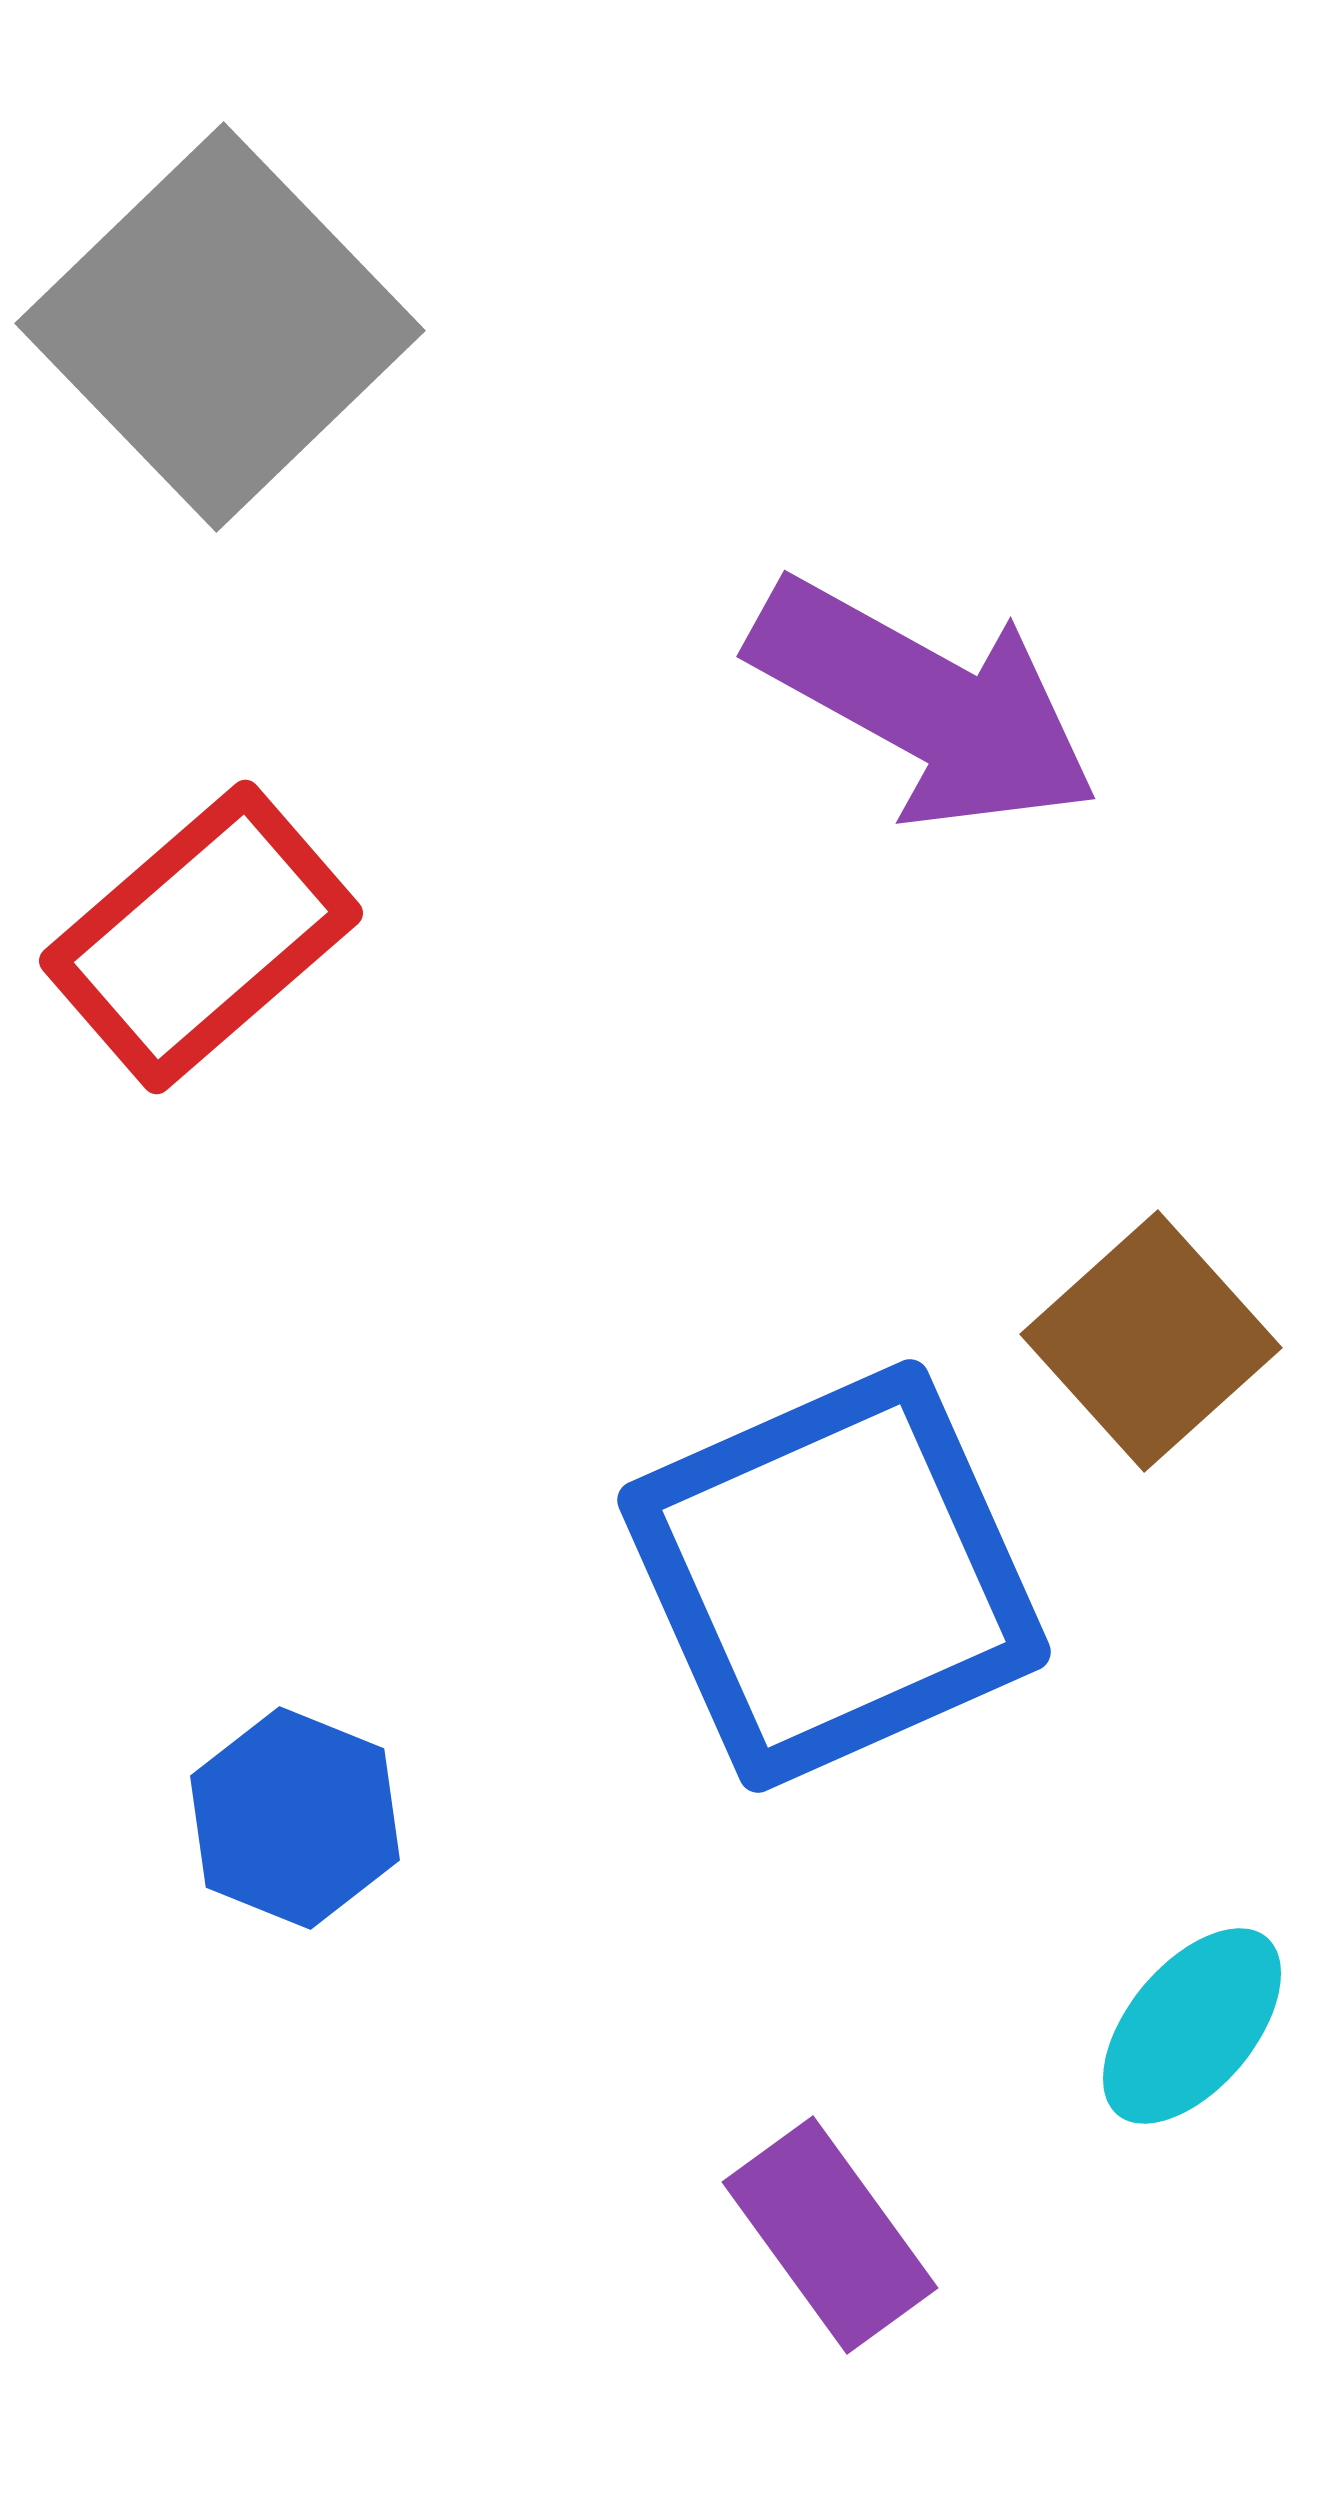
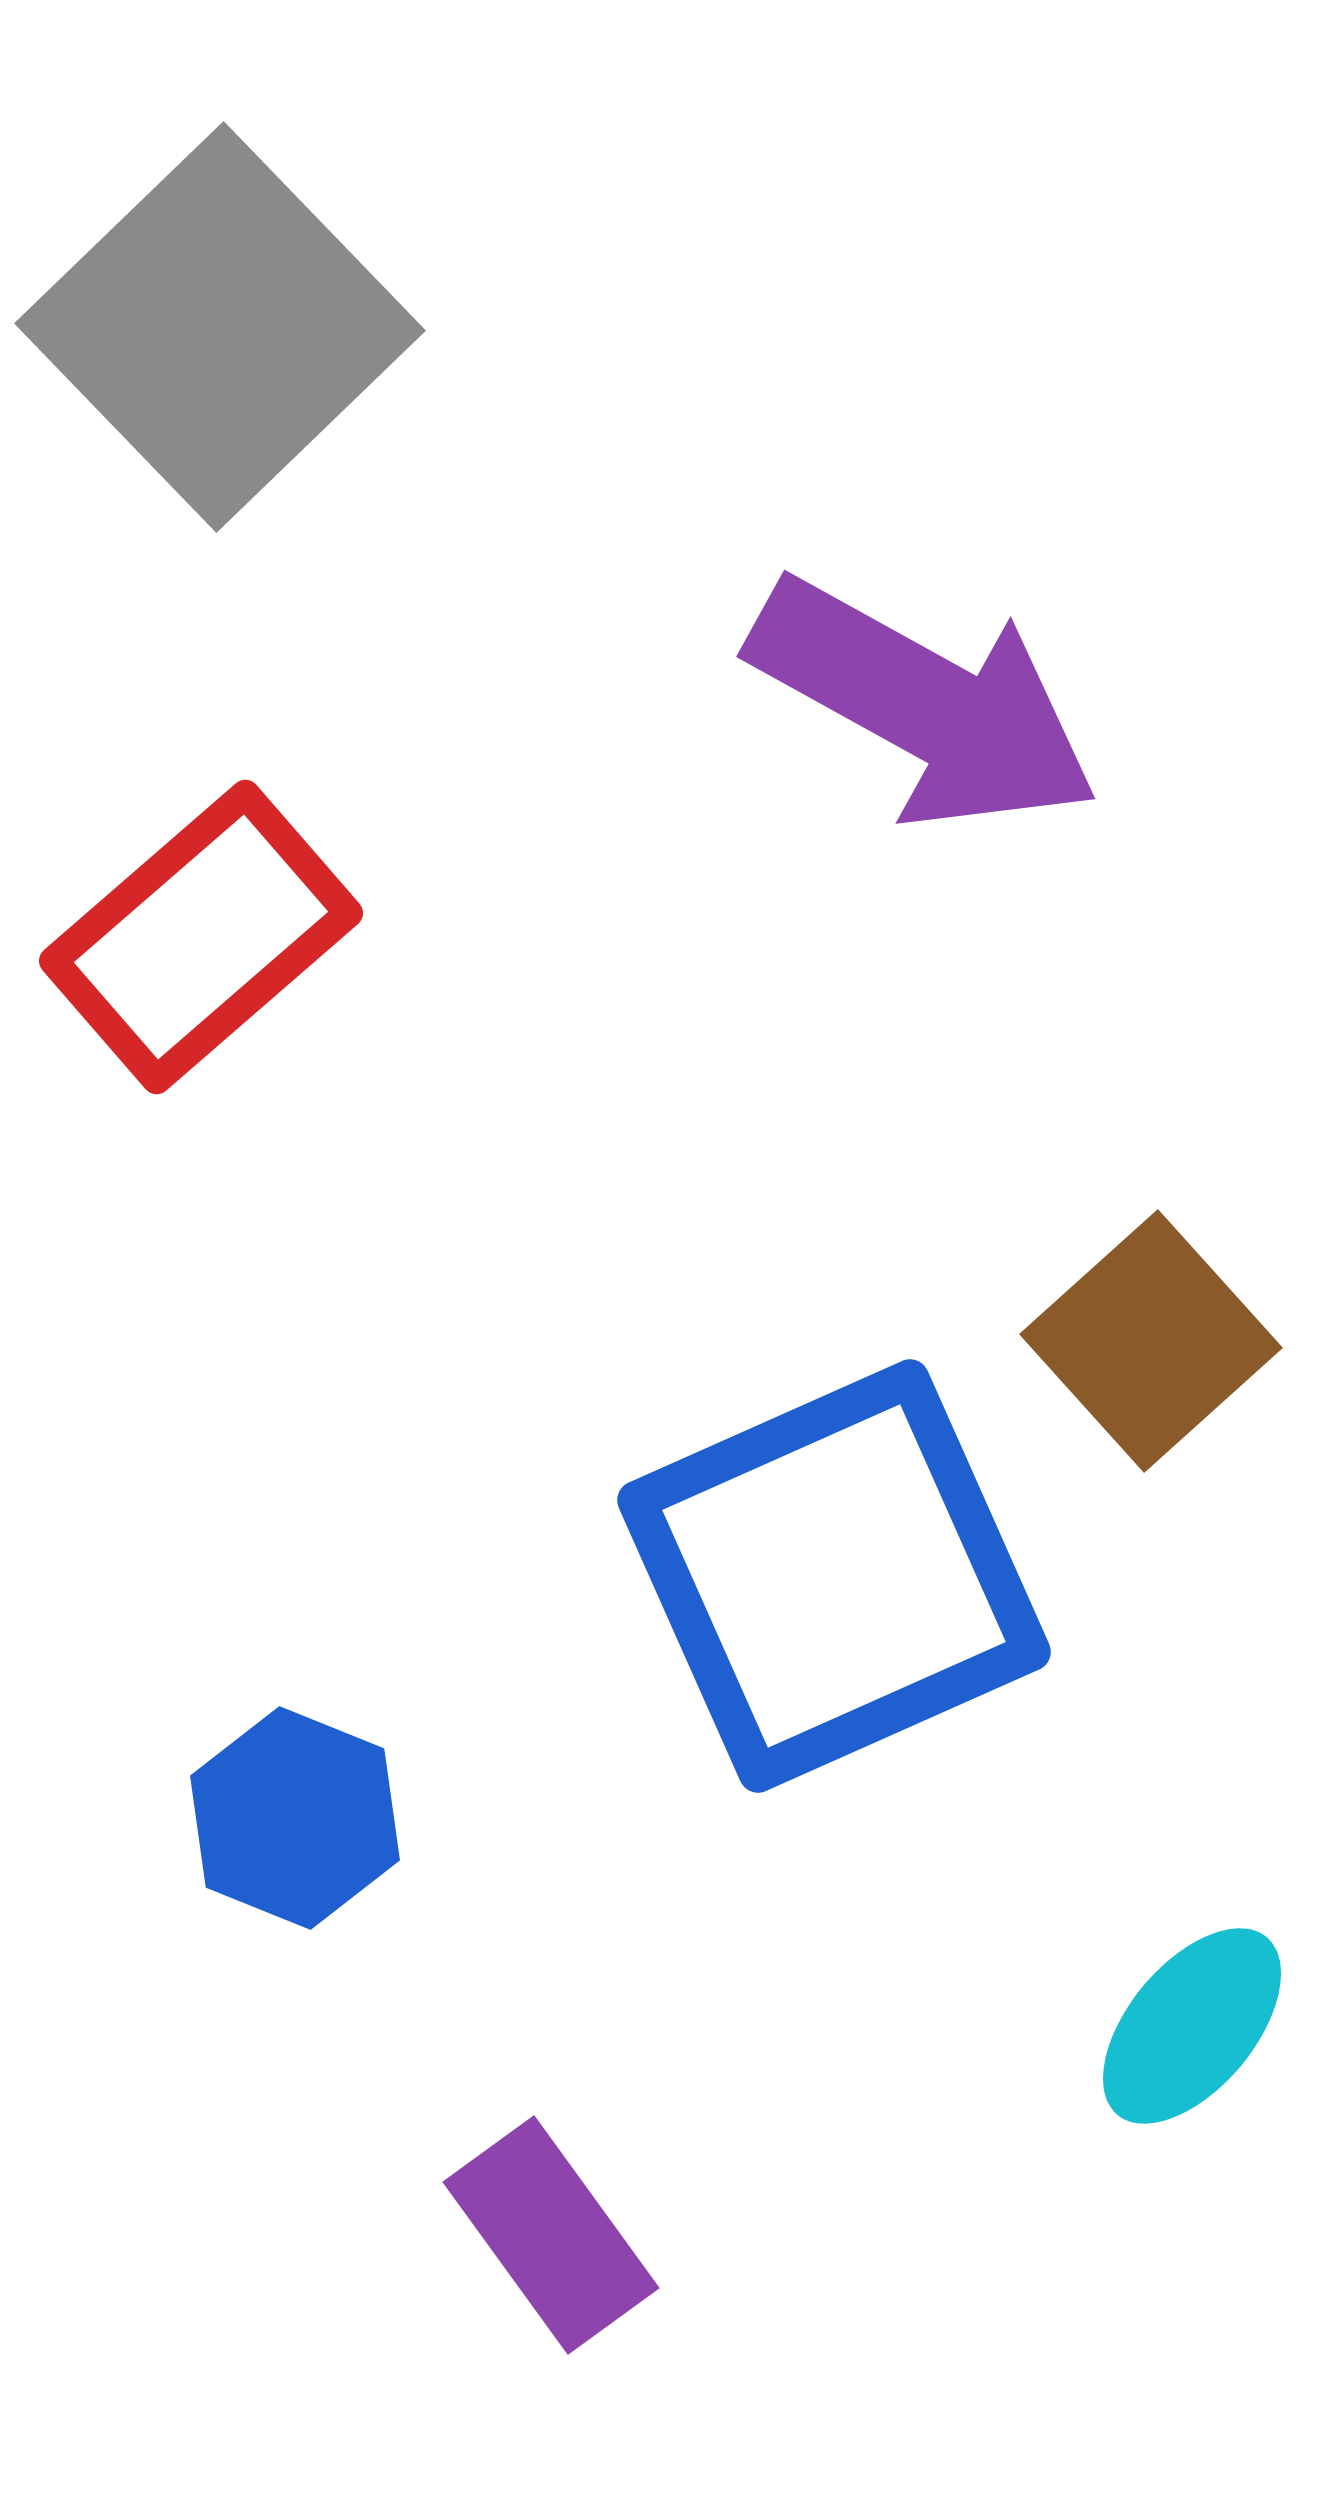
purple rectangle: moved 279 px left
